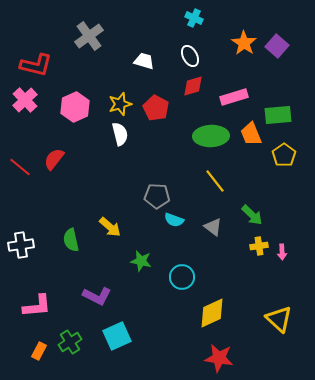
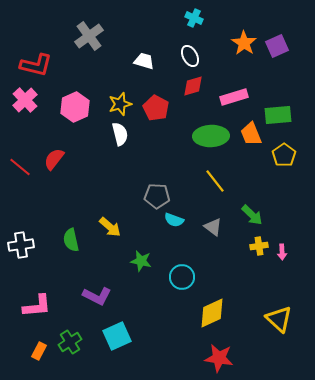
purple square: rotated 25 degrees clockwise
